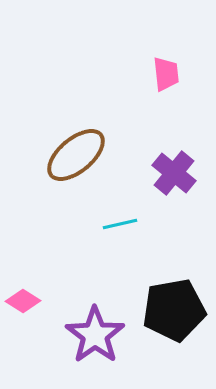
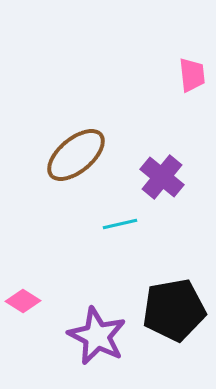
pink trapezoid: moved 26 px right, 1 px down
purple cross: moved 12 px left, 4 px down
purple star: moved 2 px right, 1 px down; rotated 10 degrees counterclockwise
